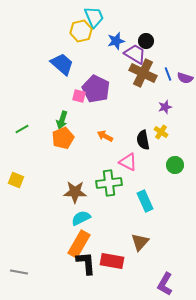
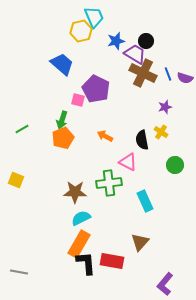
pink square: moved 1 px left, 4 px down
black semicircle: moved 1 px left
purple L-shape: rotated 10 degrees clockwise
